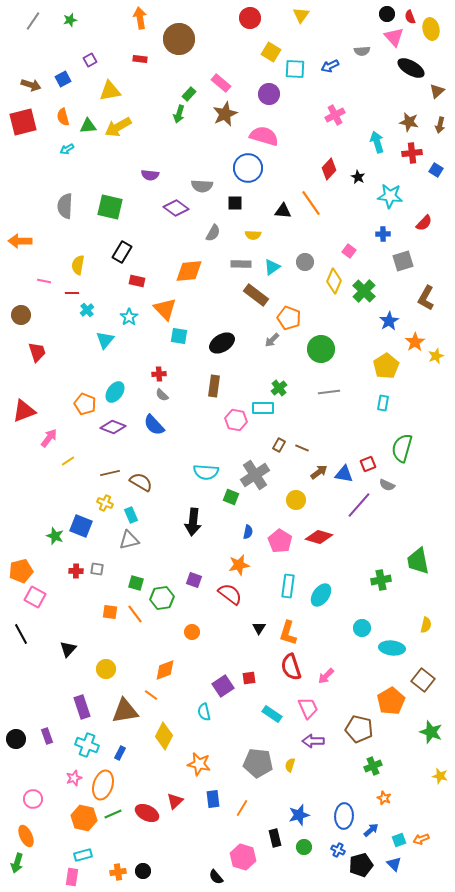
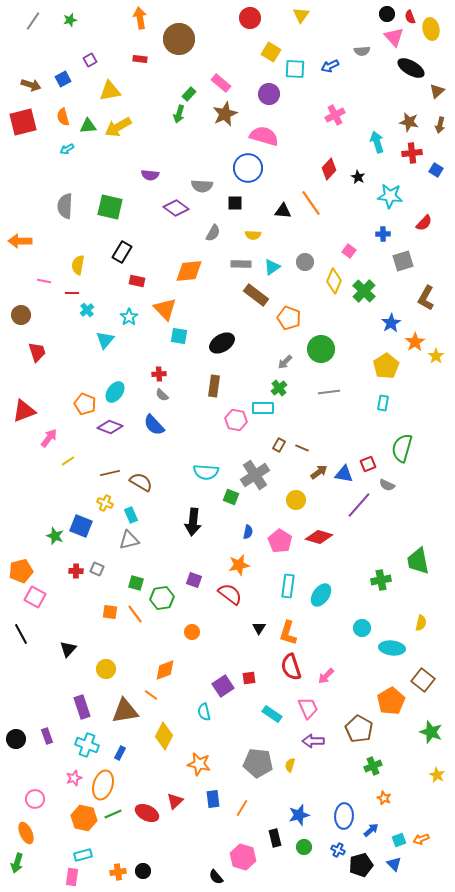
blue star at (389, 321): moved 2 px right, 2 px down
gray arrow at (272, 340): moved 13 px right, 22 px down
yellow star at (436, 356): rotated 14 degrees counterclockwise
purple diamond at (113, 427): moved 3 px left
gray square at (97, 569): rotated 16 degrees clockwise
yellow semicircle at (426, 625): moved 5 px left, 2 px up
brown pentagon at (359, 729): rotated 16 degrees clockwise
yellow star at (440, 776): moved 3 px left, 1 px up; rotated 14 degrees clockwise
pink circle at (33, 799): moved 2 px right
orange ellipse at (26, 836): moved 3 px up
